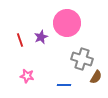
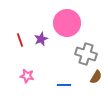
purple star: moved 2 px down
gray cross: moved 4 px right, 5 px up
